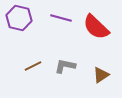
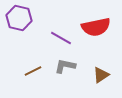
purple line: moved 20 px down; rotated 15 degrees clockwise
red semicircle: rotated 56 degrees counterclockwise
brown line: moved 5 px down
